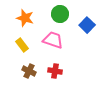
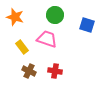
green circle: moved 5 px left, 1 px down
orange star: moved 10 px left, 1 px up
blue square: rotated 28 degrees counterclockwise
pink trapezoid: moved 6 px left, 1 px up
yellow rectangle: moved 2 px down
